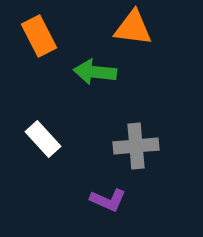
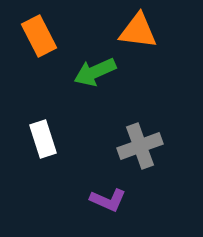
orange triangle: moved 5 px right, 3 px down
green arrow: rotated 30 degrees counterclockwise
white rectangle: rotated 24 degrees clockwise
gray cross: moved 4 px right; rotated 15 degrees counterclockwise
